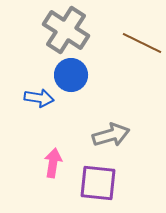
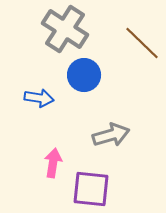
gray cross: moved 1 px left, 1 px up
brown line: rotated 18 degrees clockwise
blue circle: moved 13 px right
purple square: moved 7 px left, 6 px down
